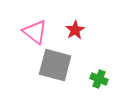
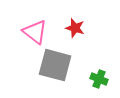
red star: moved 2 px up; rotated 24 degrees counterclockwise
